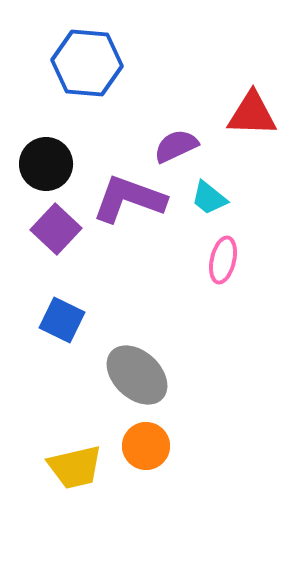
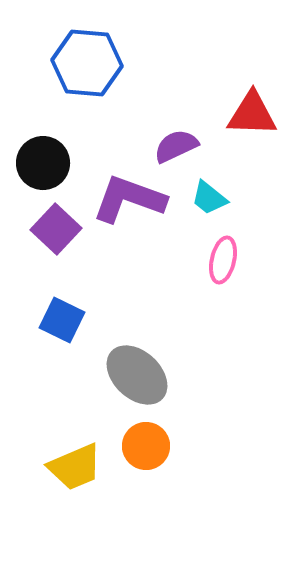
black circle: moved 3 px left, 1 px up
yellow trapezoid: rotated 10 degrees counterclockwise
